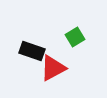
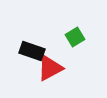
red triangle: moved 3 px left
